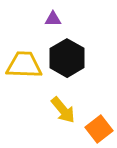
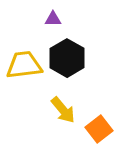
yellow trapezoid: rotated 9 degrees counterclockwise
